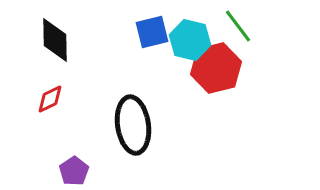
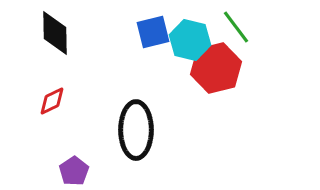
green line: moved 2 px left, 1 px down
blue square: moved 1 px right
black diamond: moved 7 px up
red diamond: moved 2 px right, 2 px down
black ellipse: moved 3 px right, 5 px down; rotated 8 degrees clockwise
